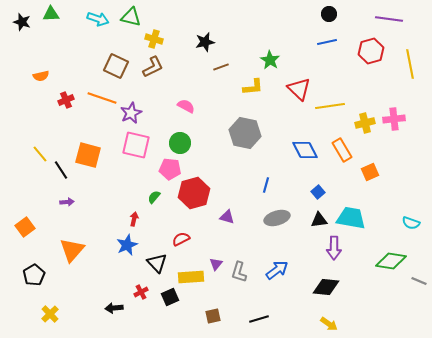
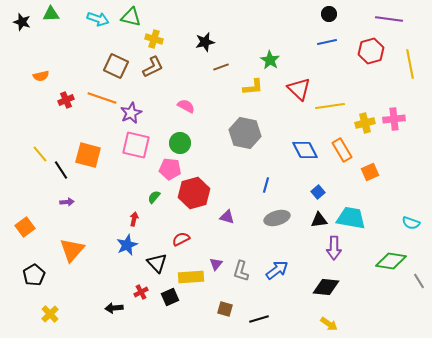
gray L-shape at (239, 272): moved 2 px right, 1 px up
gray line at (419, 281): rotated 35 degrees clockwise
brown square at (213, 316): moved 12 px right, 7 px up; rotated 28 degrees clockwise
